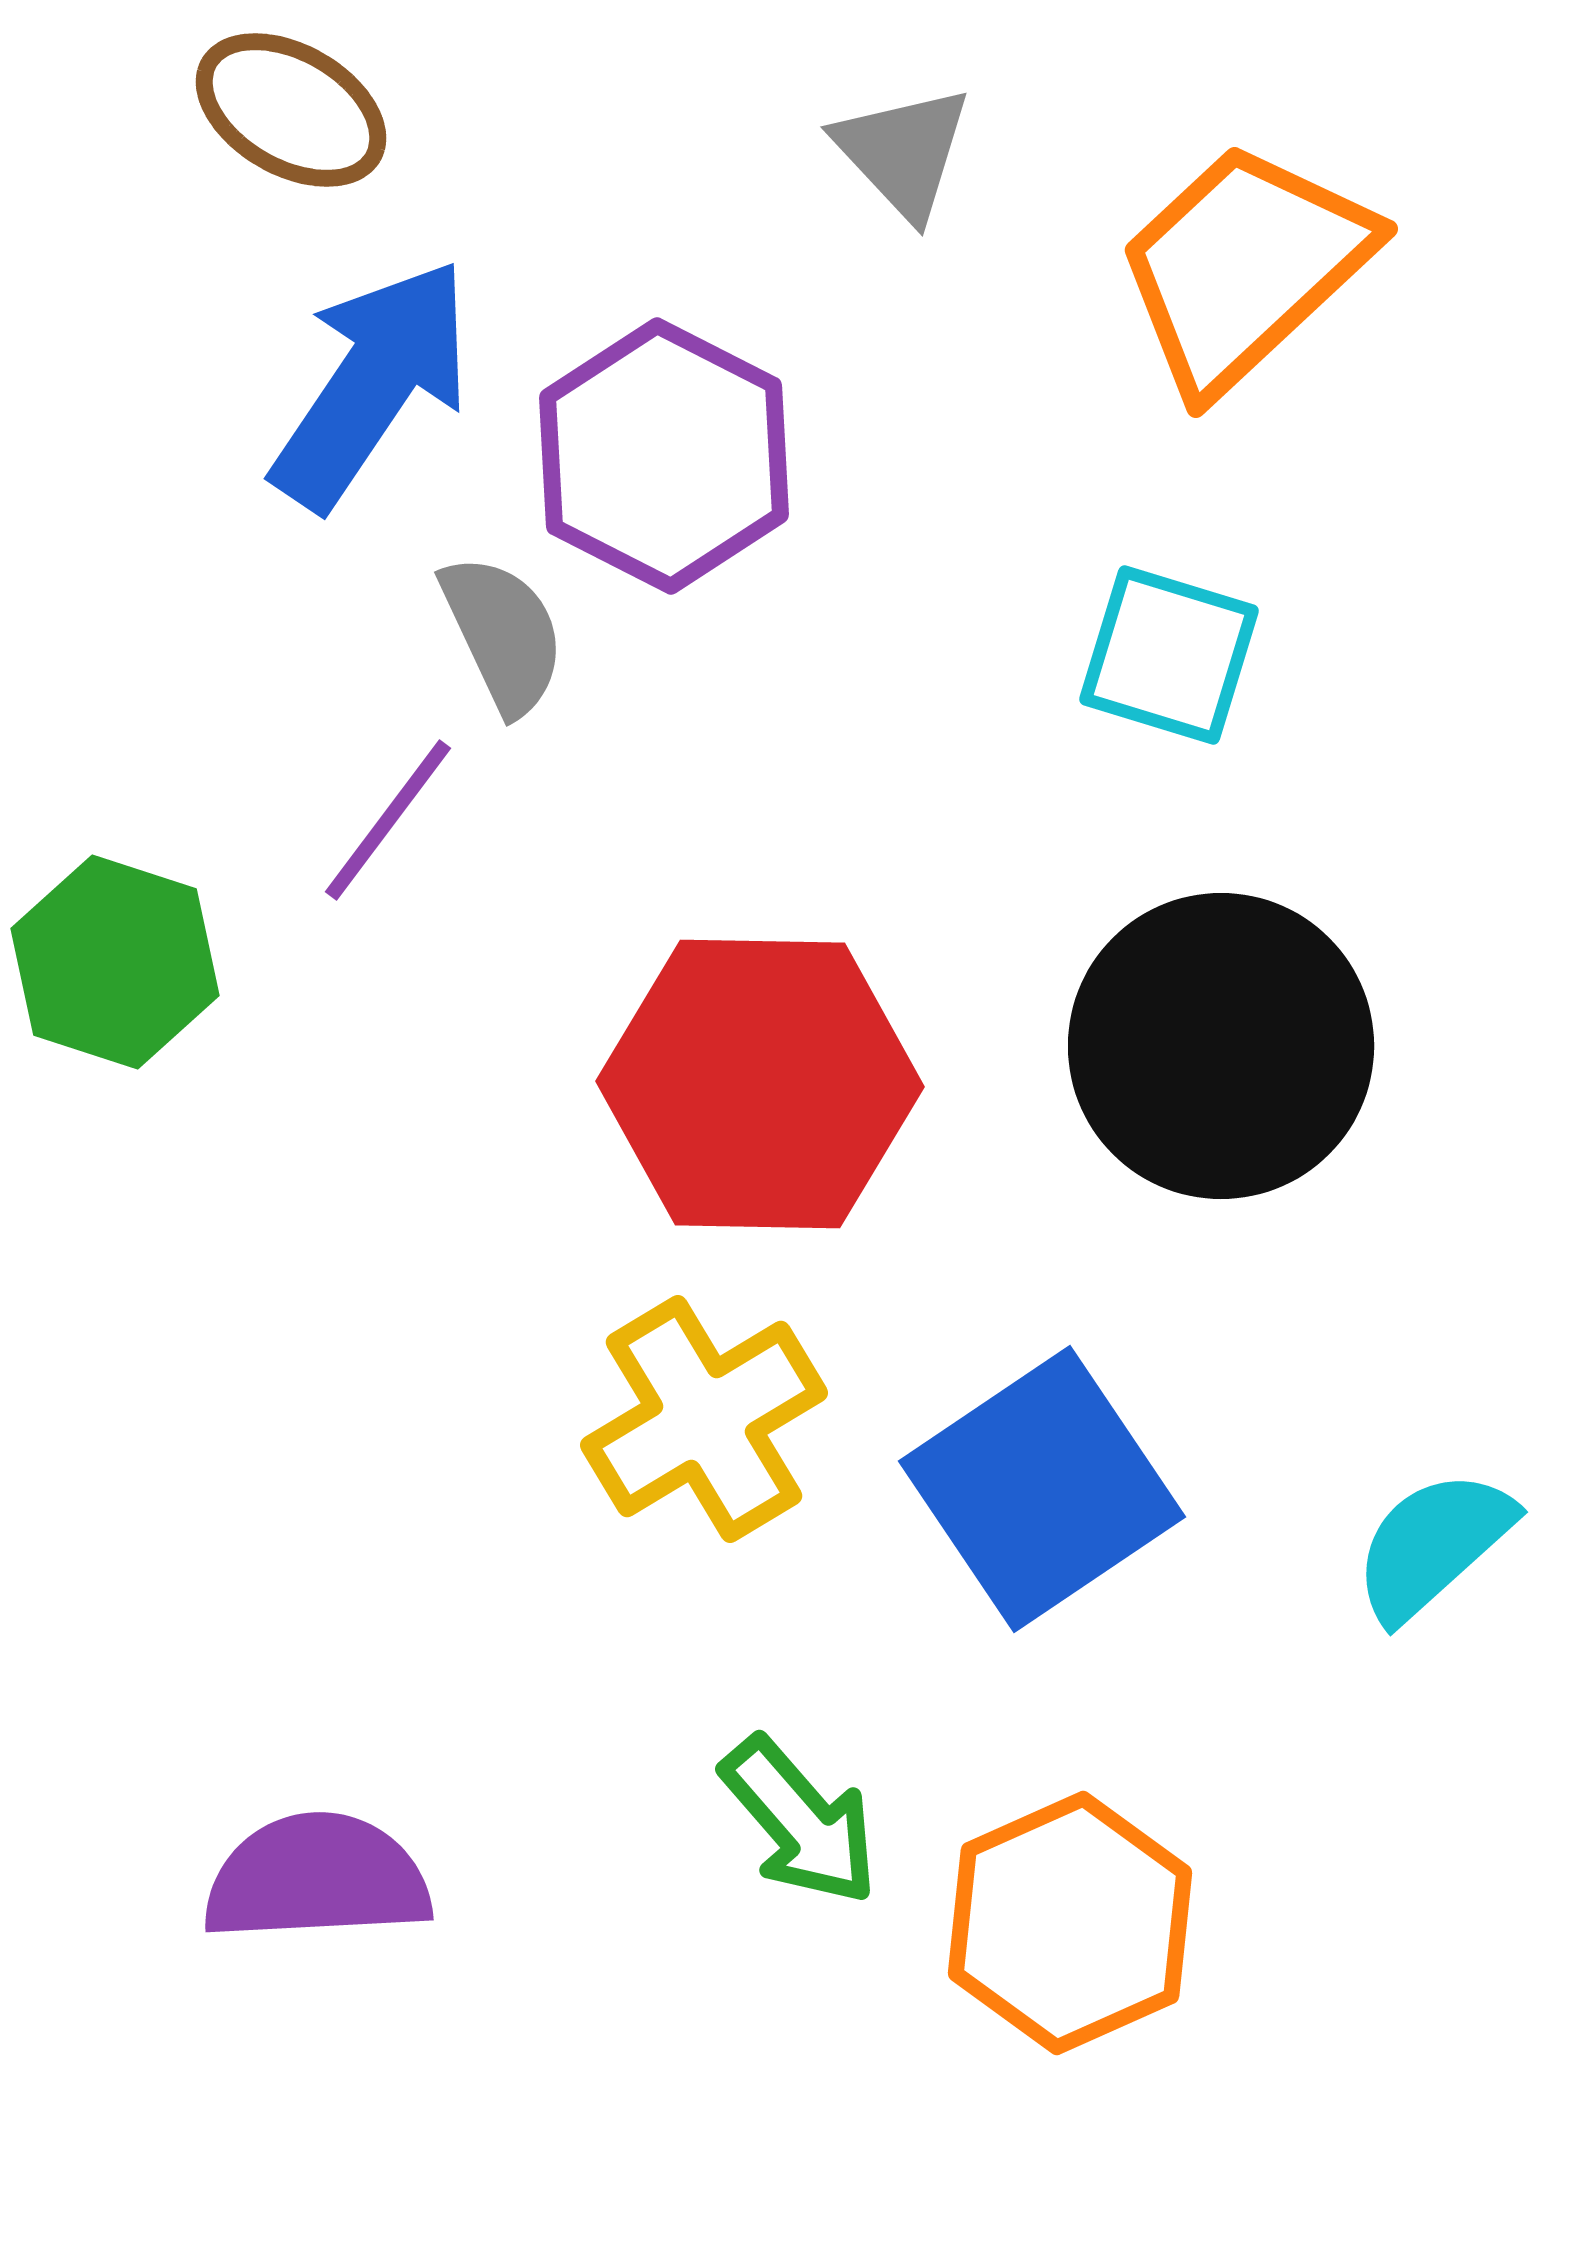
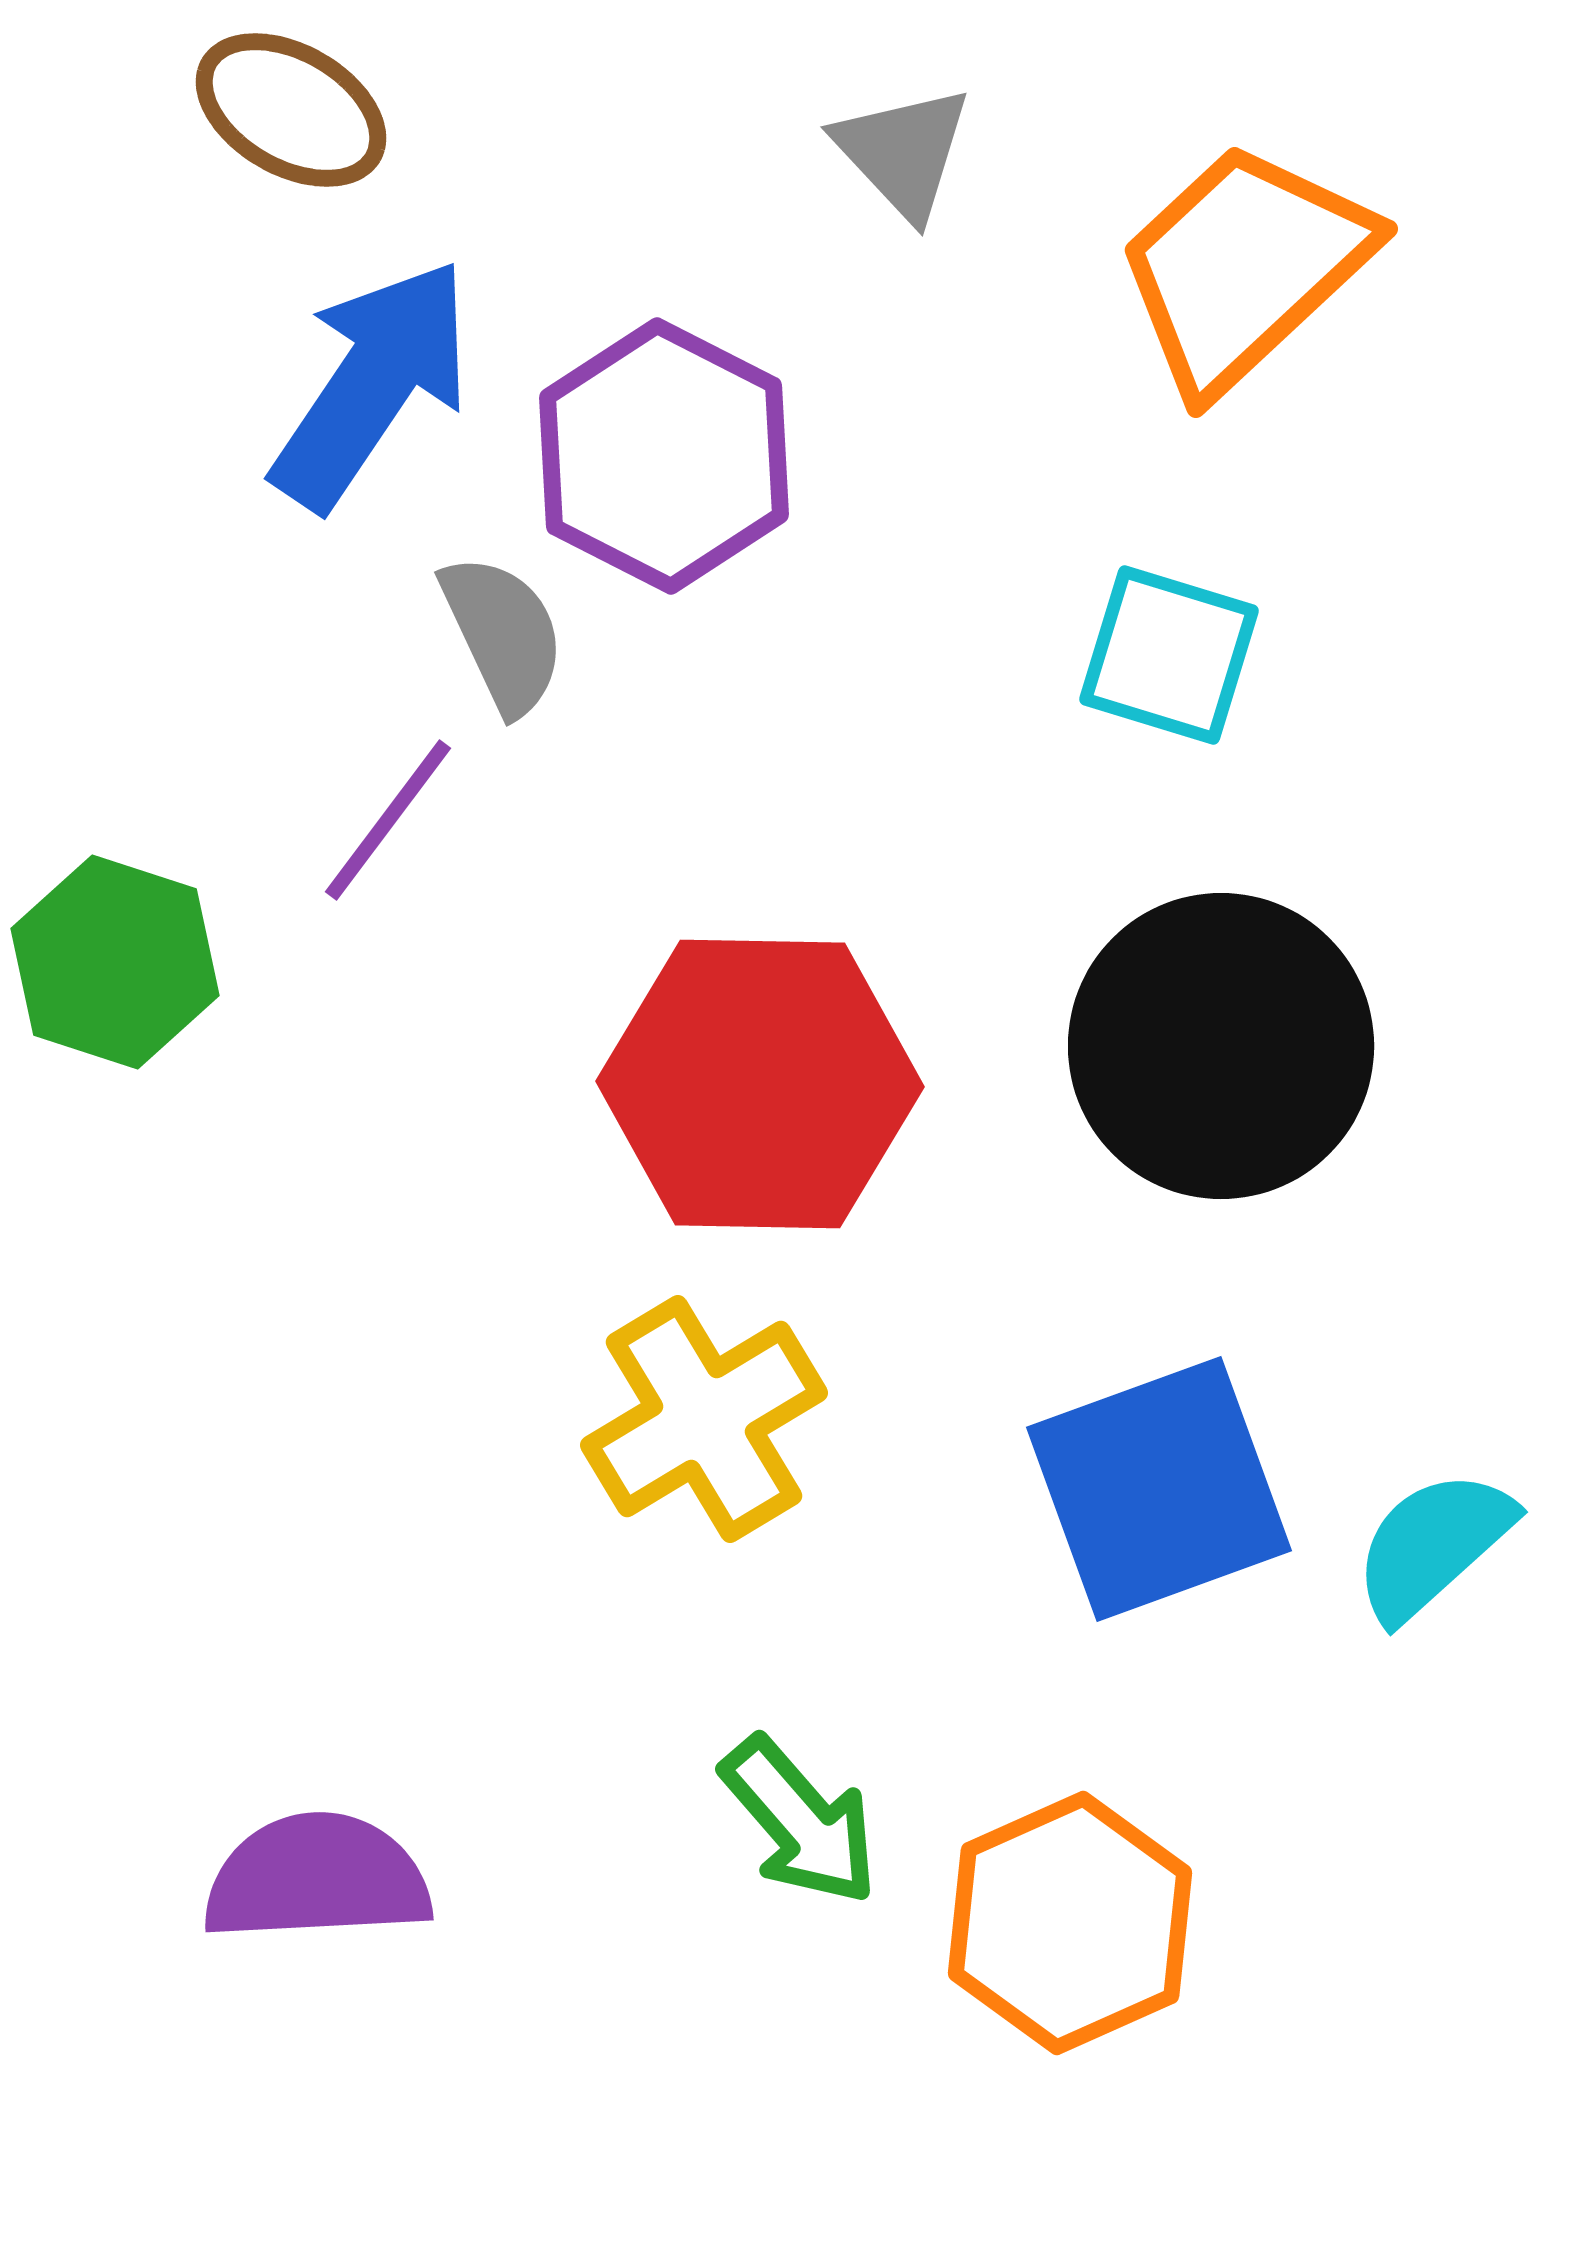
blue square: moved 117 px right; rotated 14 degrees clockwise
